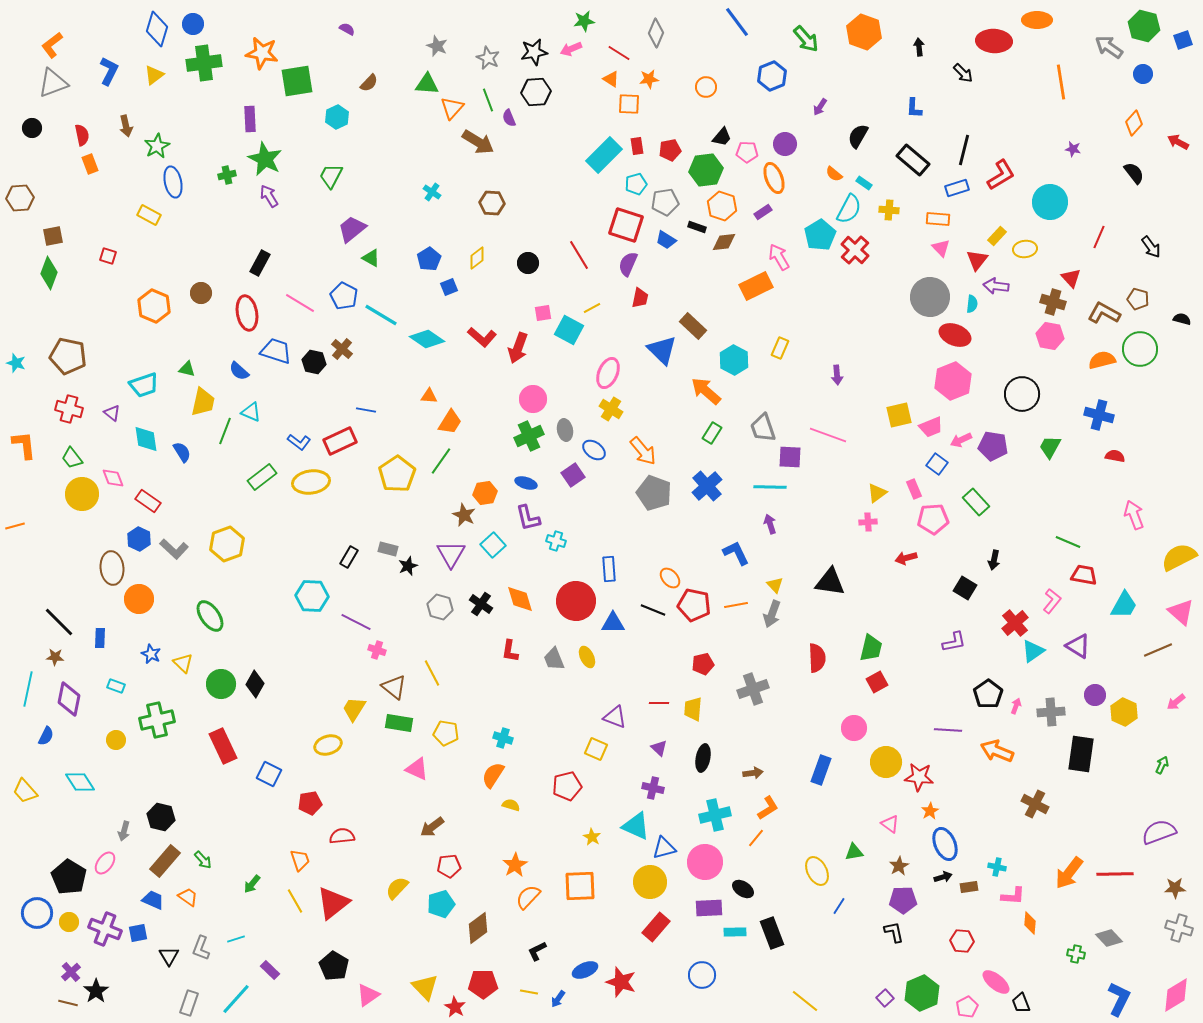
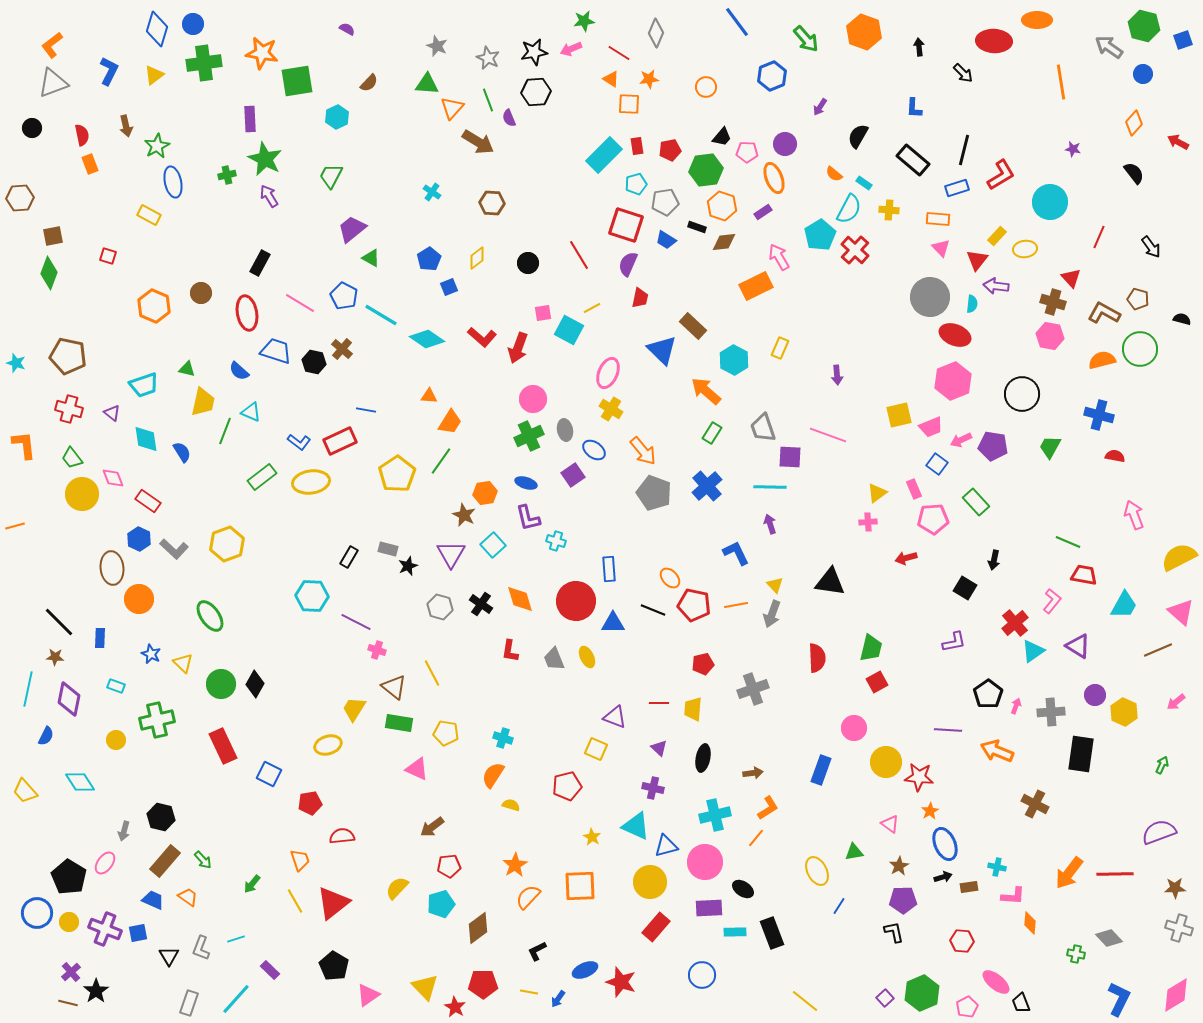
blue triangle at (664, 848): moved 2 px right, 2 px up
